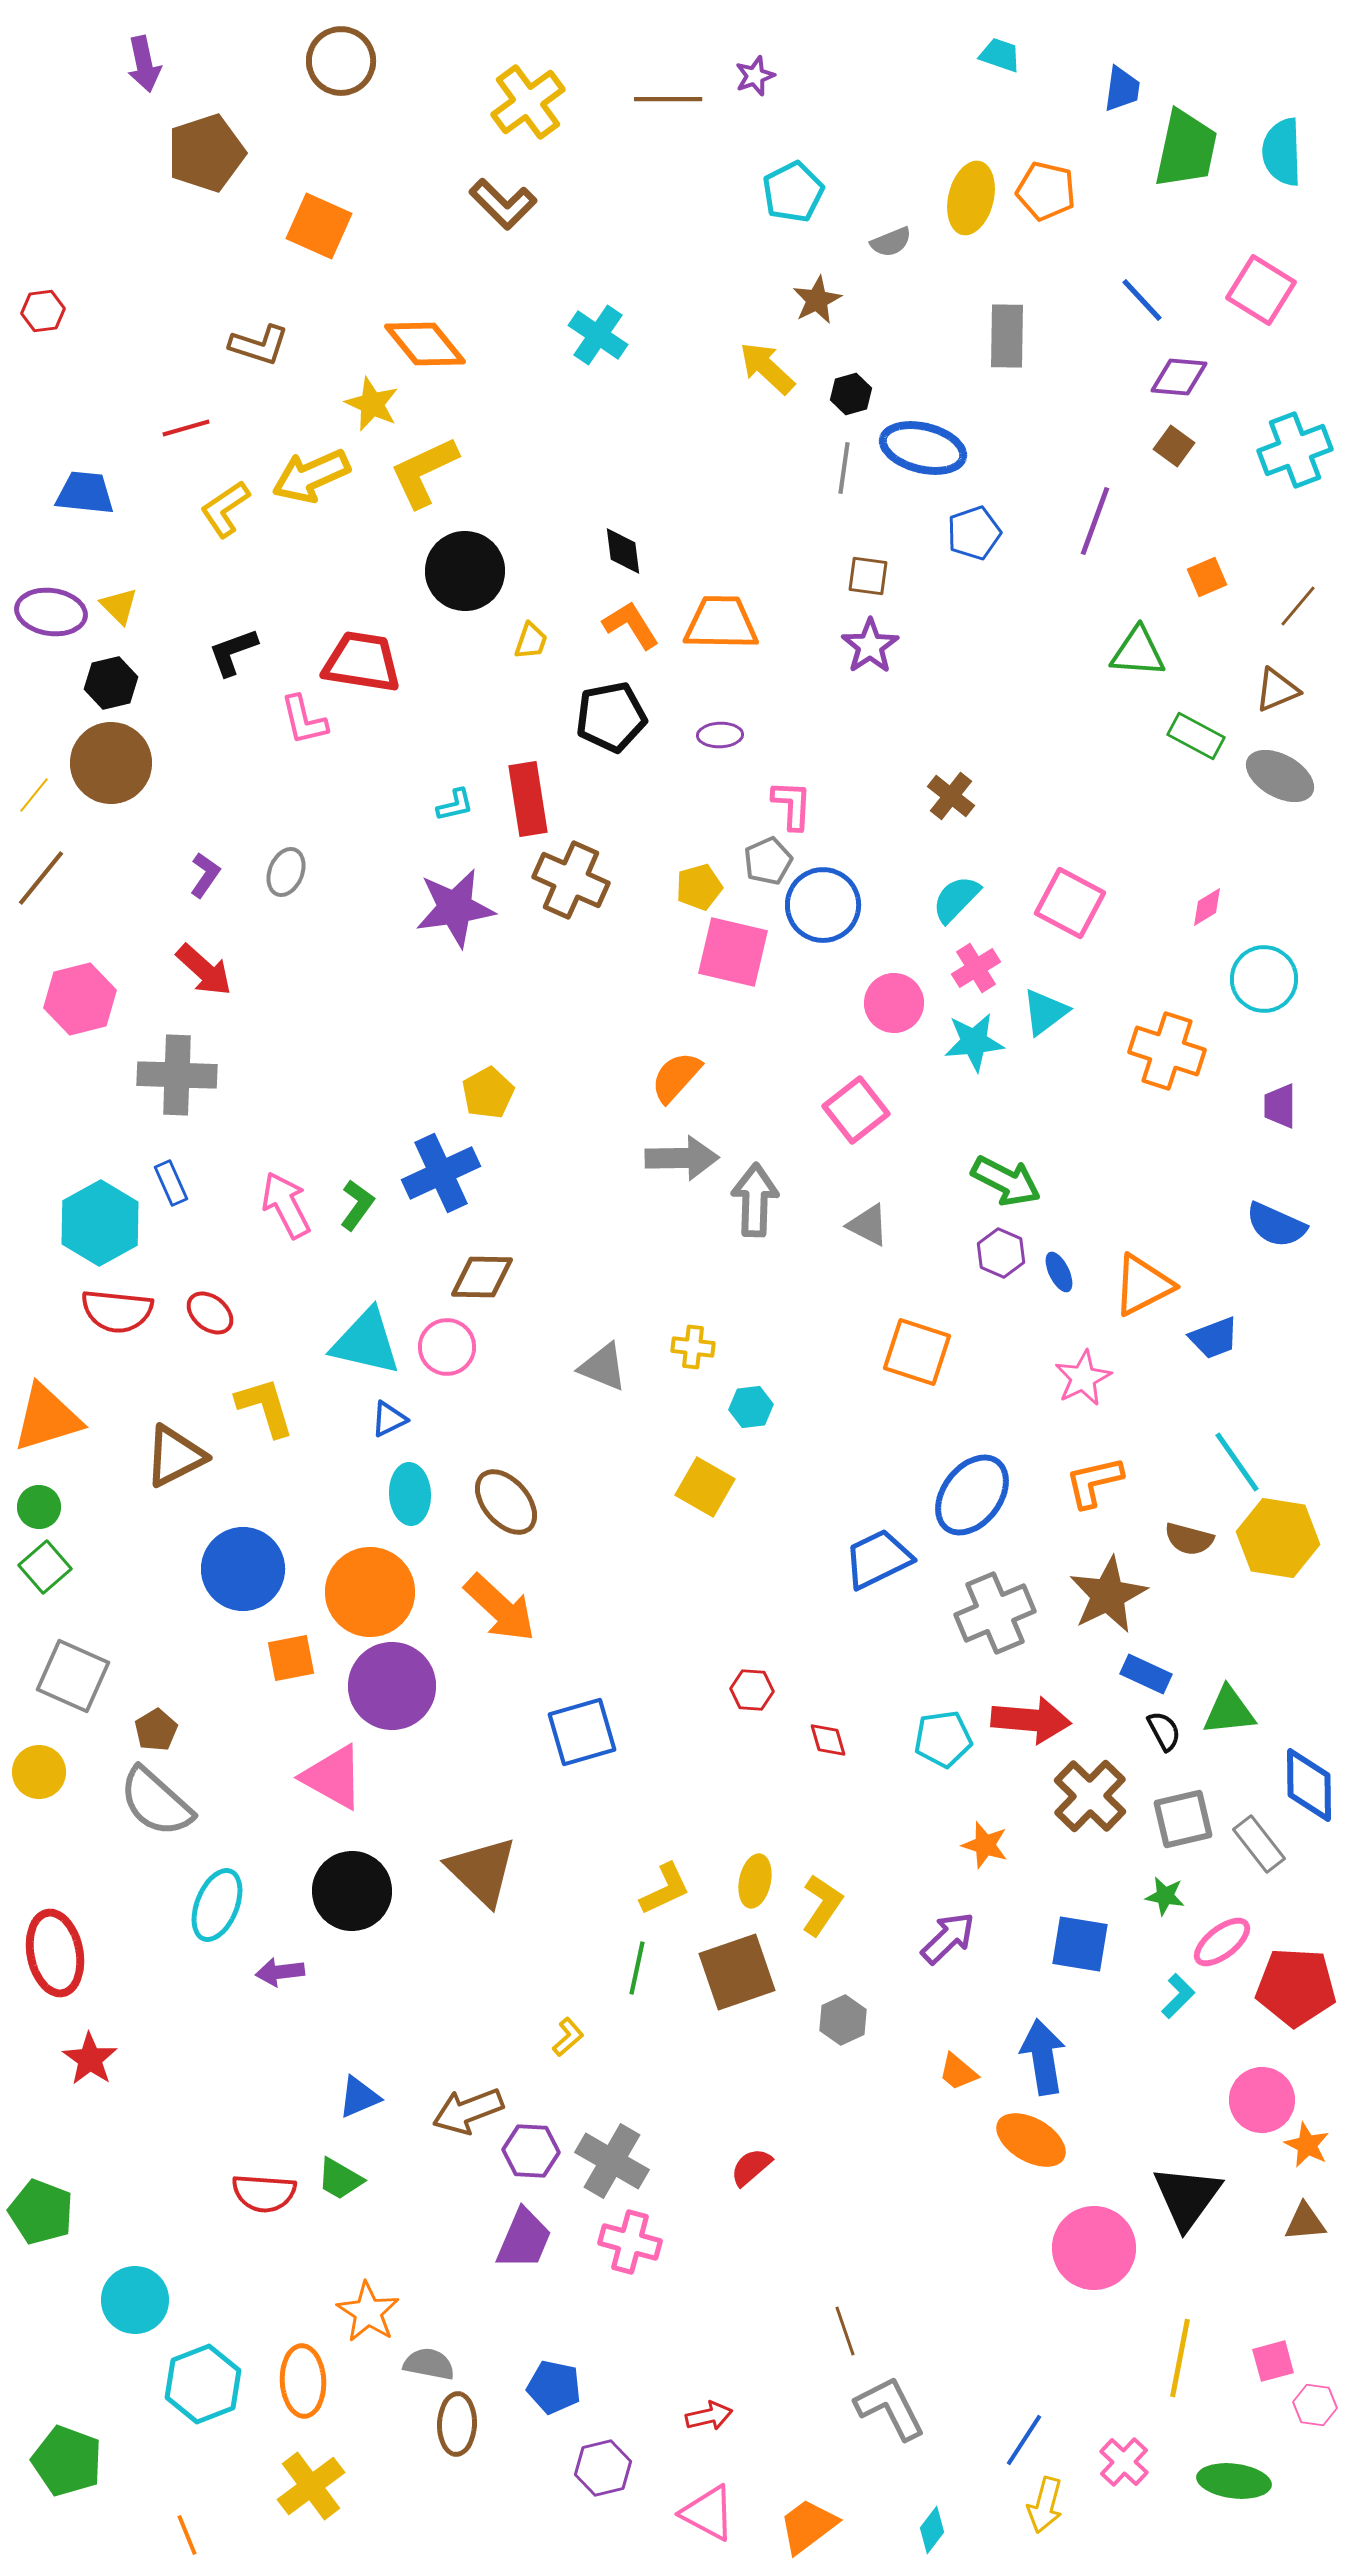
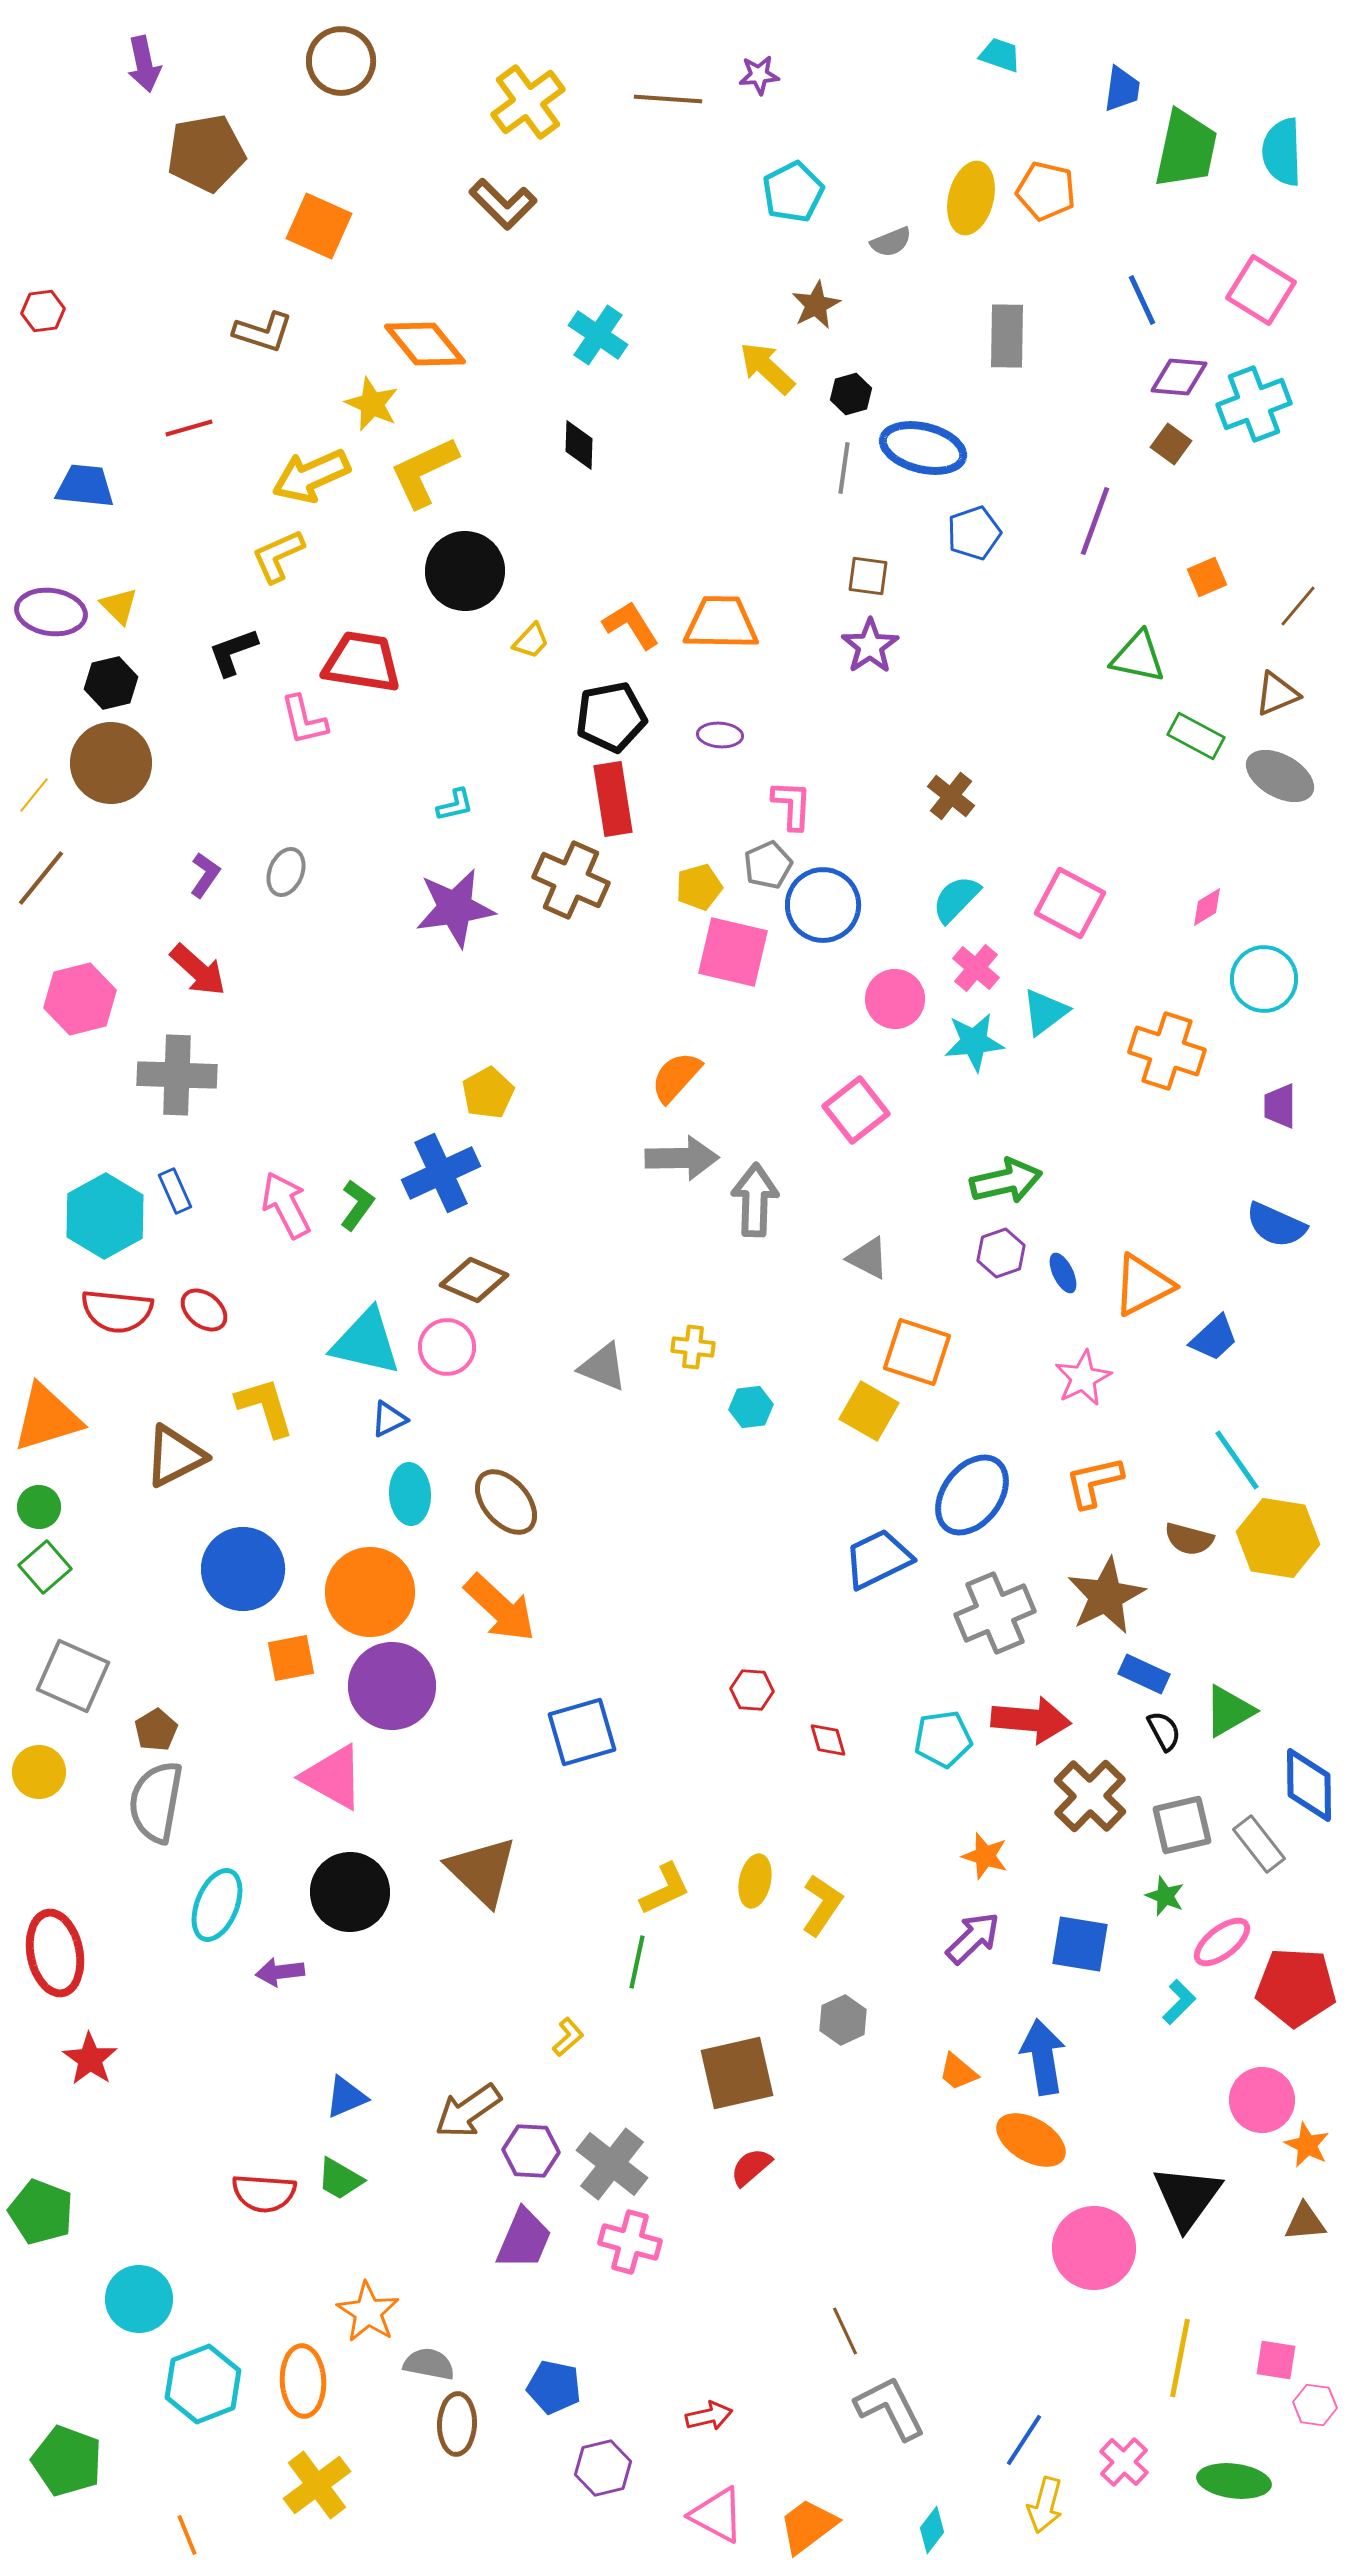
purple star at (755, 76): moved 4 px right, 1 px up; rotated 15 degrees clockwise
brown line at (668, 99): rotated 4 degrees clockwise
brown pentagon at (206, 153): rotated 8 degrees clockwise
brown star at (817, 300): moved 1 px left, 5 px down
blue line at (1142, 300): rotated 18 degrees clockwise
brown L-shape at (259, 345): moved 4 px right, 13 px up
red line at (186, 428): moved 3 px right
brown square at (1174, 446): moved 3 px left, 2 px up
cyan cross at (1295, 450): moved 41 px left, 46 px up
blue trapezoid at (85, 493): moved 7 px up
yellow L-shape at (225, 509): moved 53 px right, 47 px down; rotated 10 degrees clockwise
black diamond at (623, 551): moved 44 px left, 106 px up; rotated 9 degrees clockwise
yellow trapezoid at (531, 641): rotated 24 degrees clockwise
green triangle at (1138, 652): moved 5 px down; rotated 8 degrees clockwise
brown triangle at (1277, 690): moved 4 px down
purple ellipse at (720, 735): rotated 6 degrees clockwise
red rectangle at (528, 799): moved 85 px right
gray pentagon at (768, 861): moved 4 px down
pink cross at (976, 968): rotated 18 degrees counterclockwise
red arrow at (204, 970): moved 6 px left
pink circle at (894, 1003): moved 1 px right, 4 px up
green arrow at (1006, 1181): rotated 40 degrees counterclockwise
blue rectangle at (171, 1183): moved 4 px right, 8 px down
cyan hexagon at (100, 1223): moved 5 px right, 7 px up
gray triangle at (868, 1225): moved 33 px down
purple hexagon at (1001, 1253): rotated 18 degrees clockwise
blue ellipse at (1059, 1272): moved 4 px right, 1 px down
brown diamond at (482, 1277): moved 8 px left, 3 px down; rotated 22 degrees clockwise
red ellipse at (210, 1313): moved 6 px left, 3 px up
blue trapezoid at (1214, 1338): rotated 22 degrees counterclockwise
cyan line at (1237, 1462): moved 2 px up
yellow square at (705, 1487): moved 164 px right, 76 px up
brown star at (1108, 1595): moved 2 px left, 1 px down
blue rectangle at (1146, 1674): moved 2 px left
green triangle at (1229, 1711): rotated 24 degrees counterclockwise
gray semicircle at (156, 1802): rotated 58 degrees clockwise
gray square at (1183, 1819): moved 1 px left, 6 px down
orange star at (985, 1845): moved 11 px down
black circle at (352, 1891): moved 2 px left, 1 px down
green star at (1165, 1896): rotated 12 degrees clockwise
purple arrow at (948, 1938): moved 25 px right
green line at (637, 1968): moved 6 px up
brown square at (737, 1972): moved 101 px down; rotated 6 degrees clockwise
cyan L-shape at (1178, 1996): moved 1 px right, 6 px down
blue triangle at (359, 2097): moved 13 px left
brown arrow at (468, 2111): rotated 14 degrees counterclockwise
gray cross at (612, 2161): moved 3 px down; rotated 8 degrees clockwise
cyan circle at (135, 2300): moved 4 px right, 1 px up
brown line at (845, 2331): rotated 6 degrees counterclockwise
pink square at (1273, 2361): moved 3 px right, 1 px up; rotated 24 degrees clockwise
yellow cross at (311, 2486): moved 6 px right, 1 px up
pink triangle at (708, 2513): moved 9 px right, 2 px down
